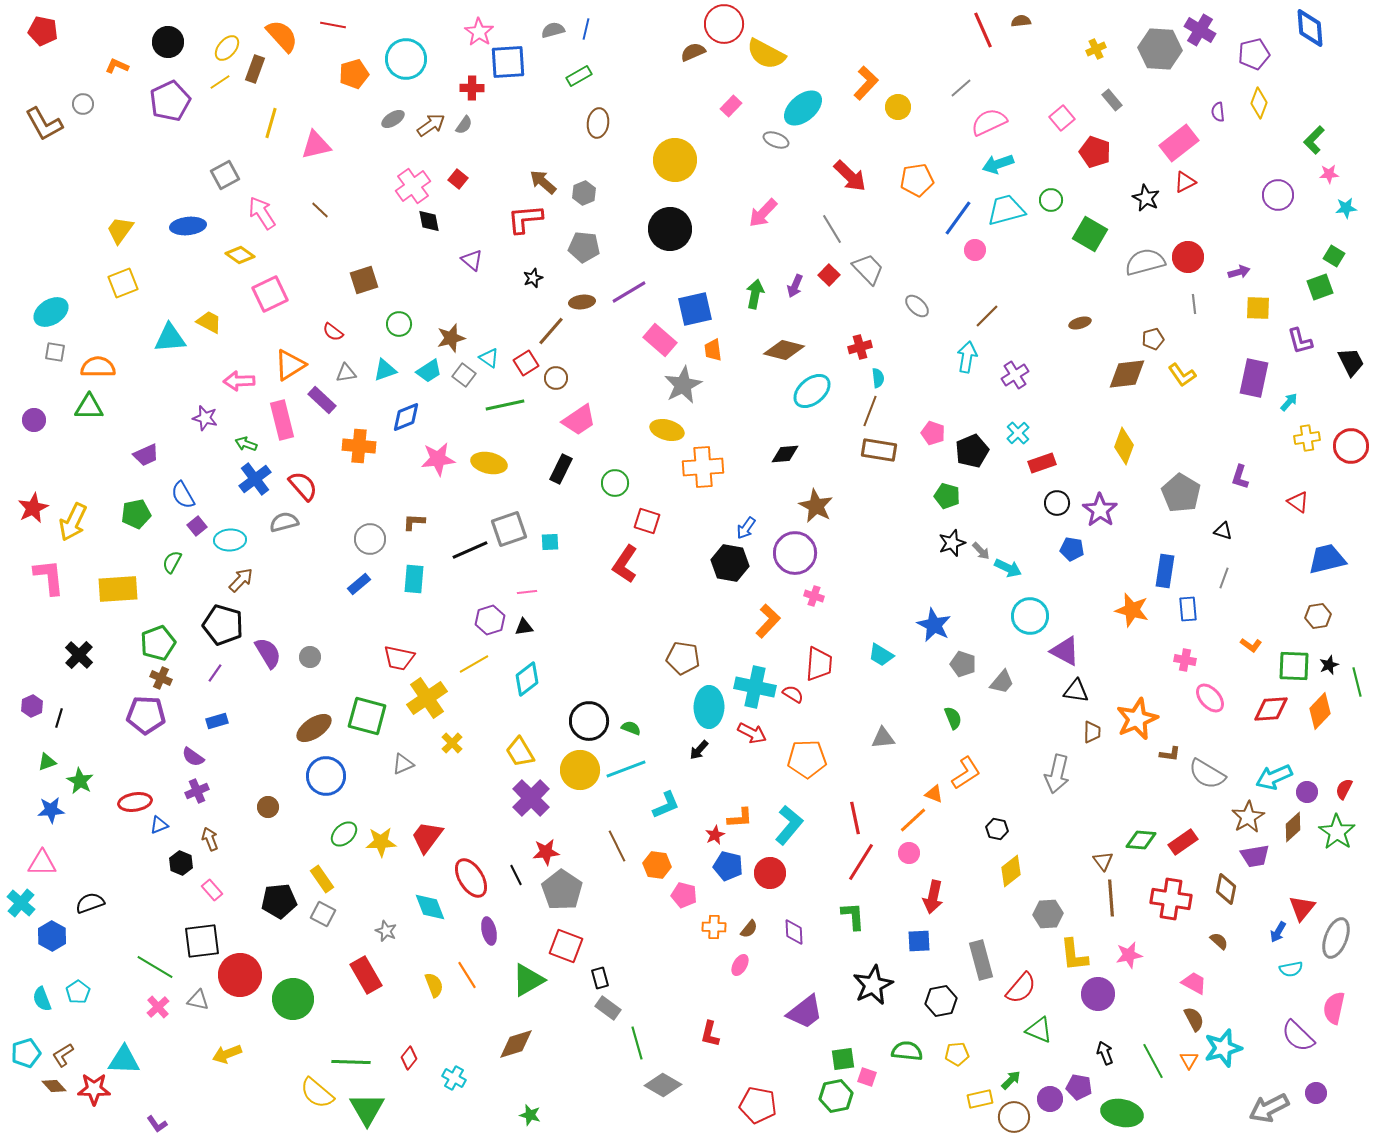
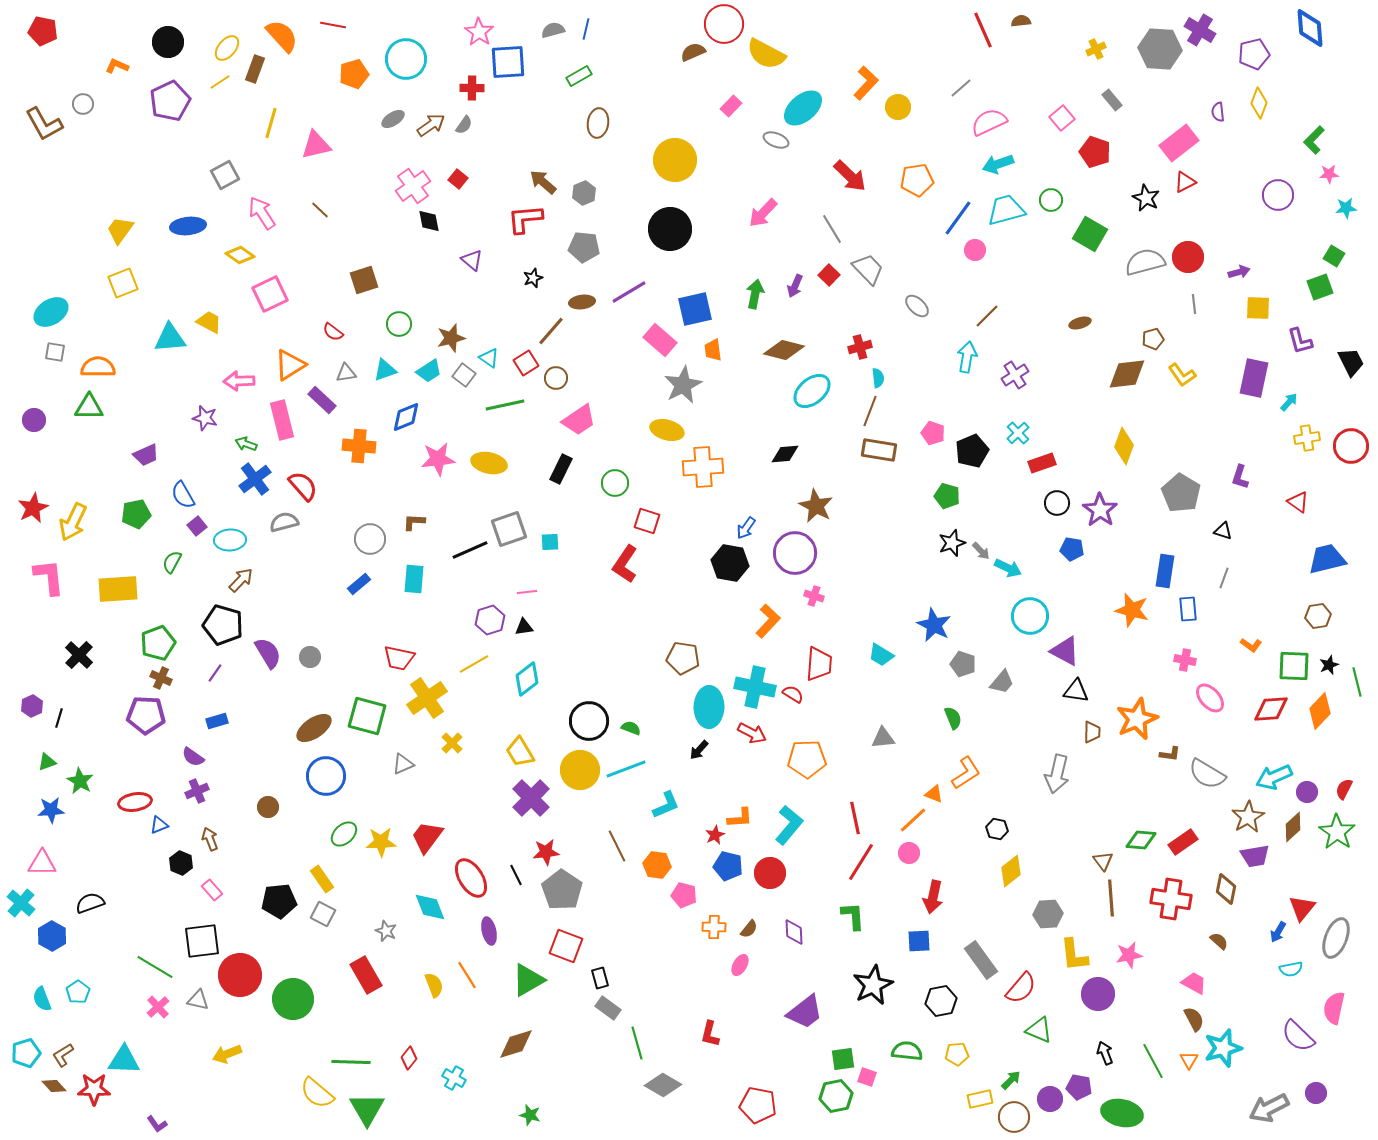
gray rectangle at (981, 960): rotated 21 degrees counterclockwise
